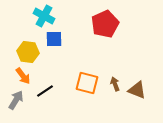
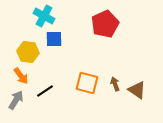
orange arrow: moved 2 px left
brown triangle: rotated 12 degrees clockwise
